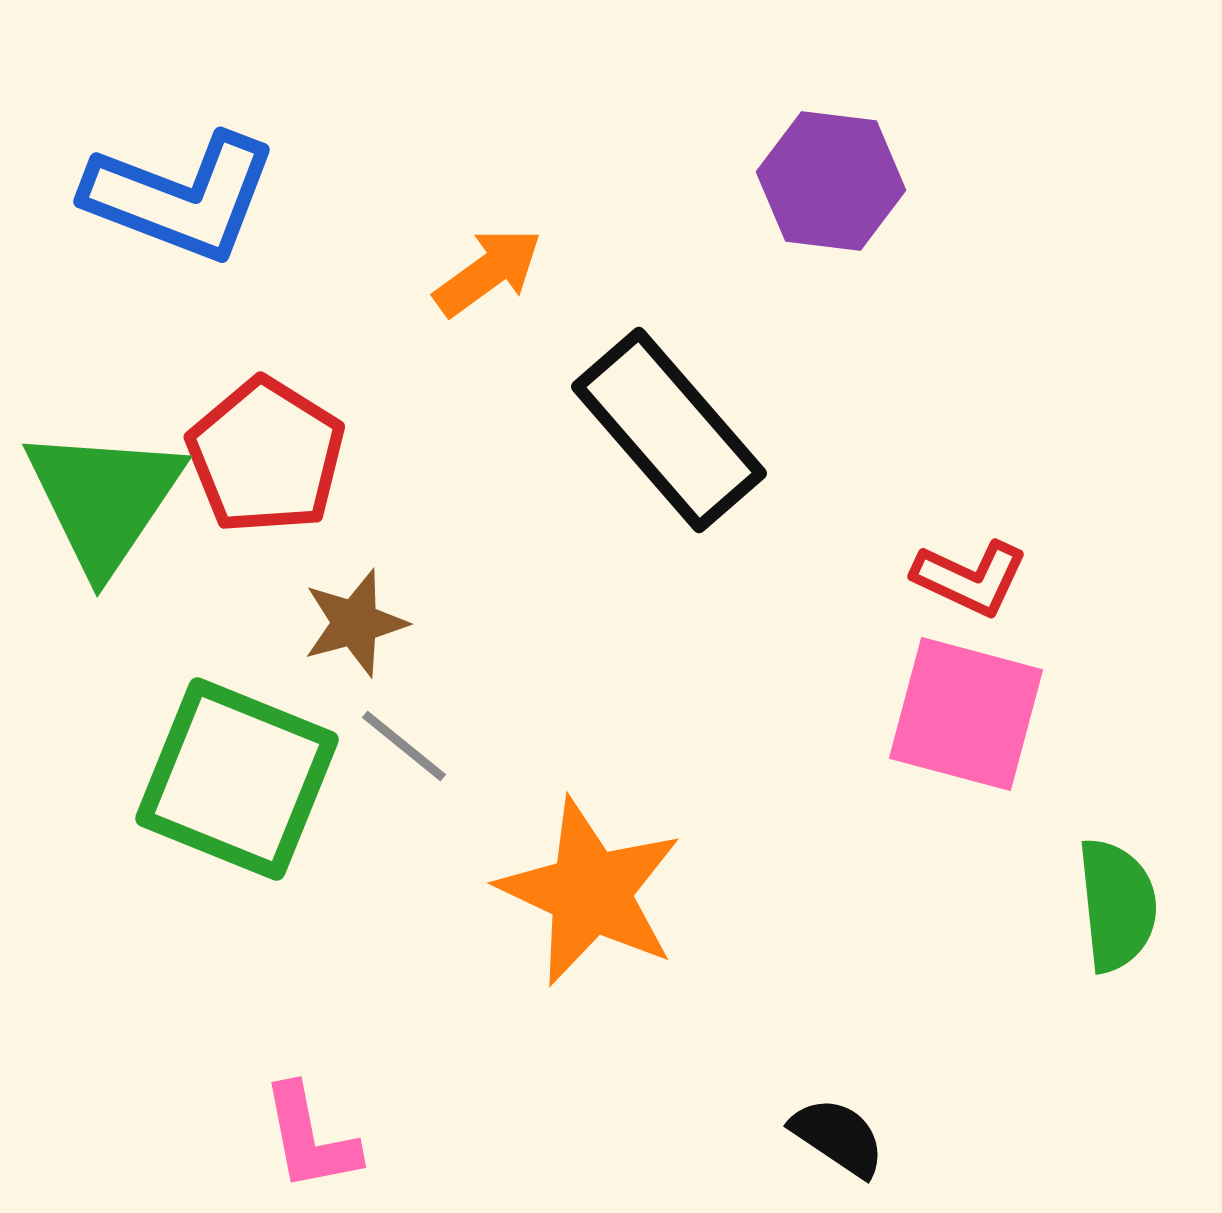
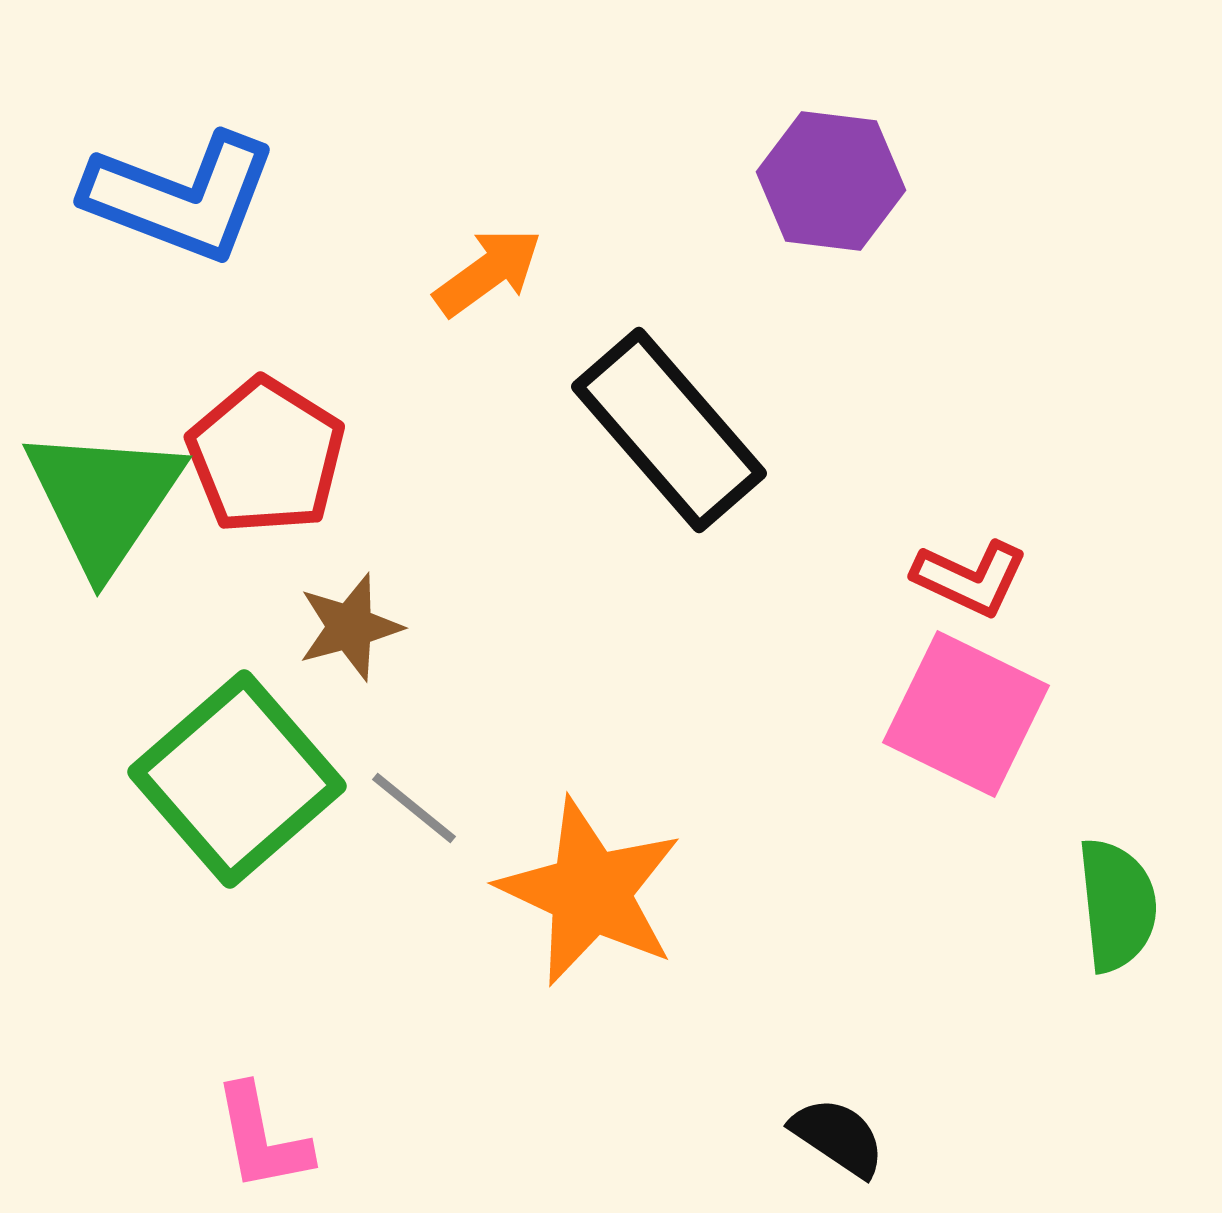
brown star: moved 5 px left, 4 px down
pink square: rotated 11 degrees clockwise
gray line: moved 10 px right, 62 px down
green square: rotated 27 degrees clockwise
pink L-shape: moved 48 px left
